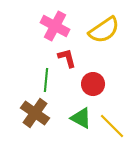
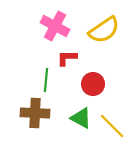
red L-shape: rotated 75 degrees counterclockwise
brown cross: rotated 32 degrees counterclockwise
